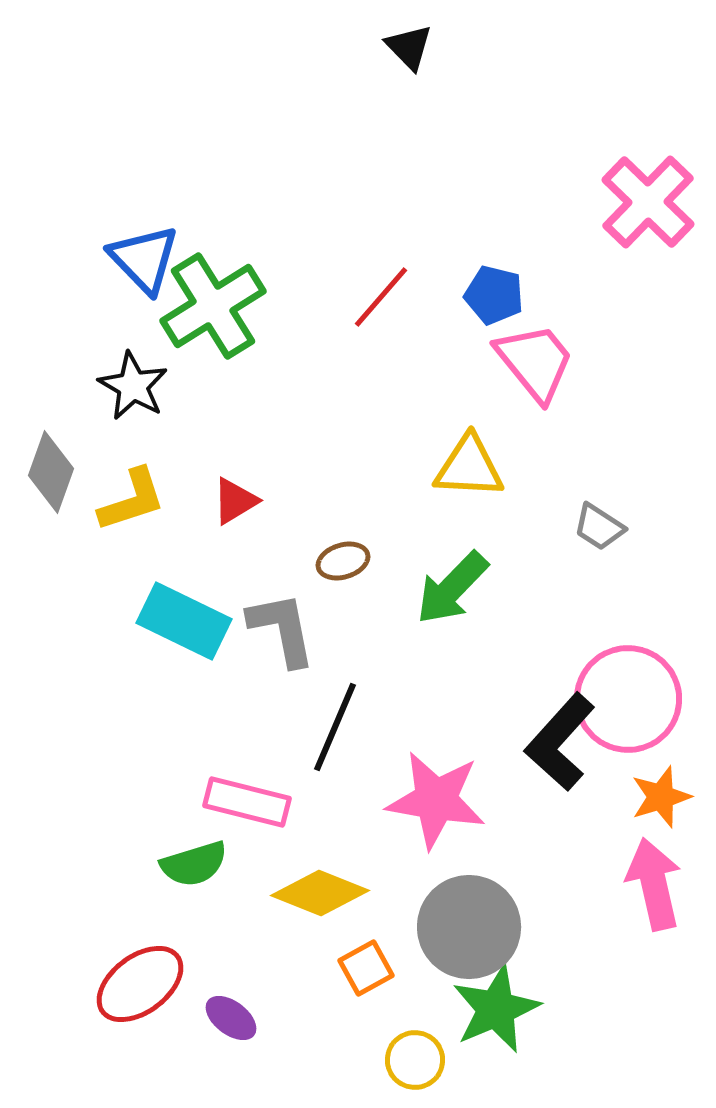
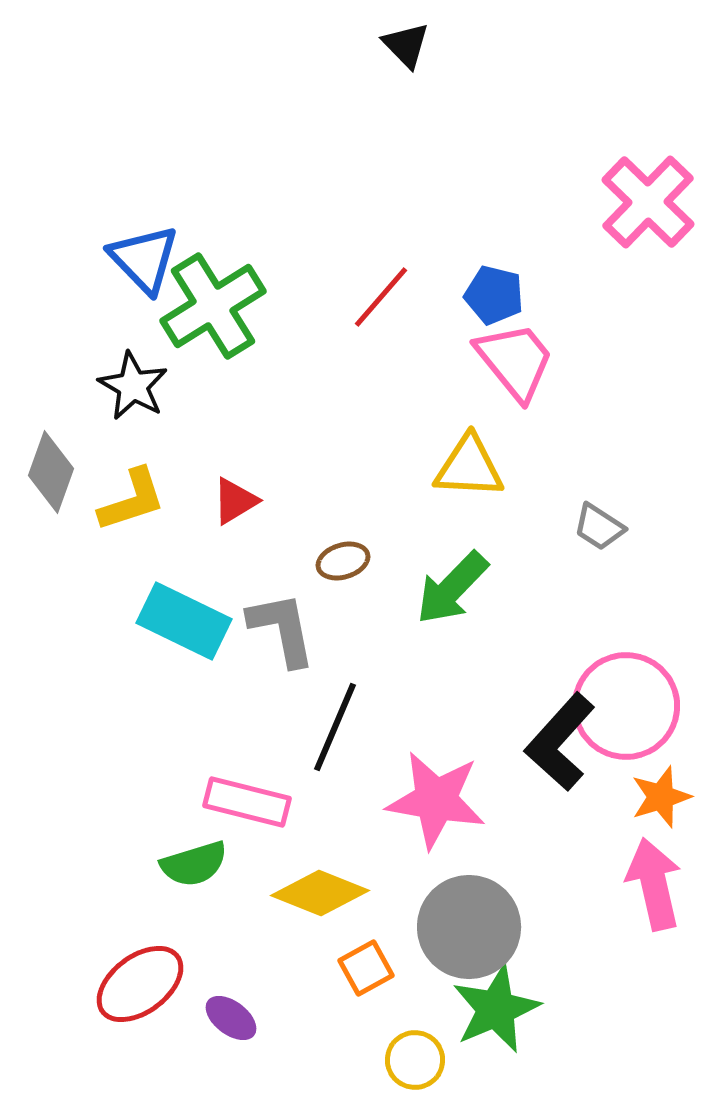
black triangle: moved 3 px left, 2 px up
pink trapezoid: moved 20 px left, 1 px up
pink circle: moved 2 px left, 7 px down
